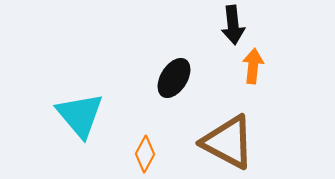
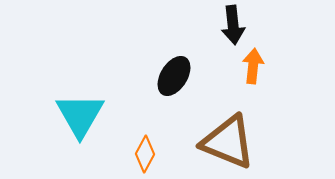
black ellipse: moved 2 px up
cyan triangle: rotated 10 degrees clockwise
brown triangle: rotated 6 degrees counterclockwise
